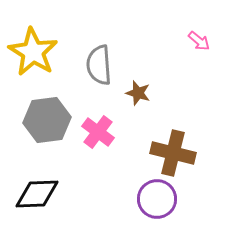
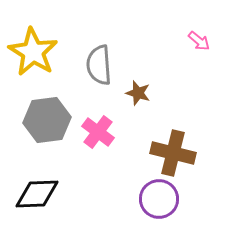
purple circle: moved 2 px right
